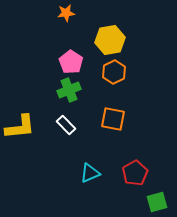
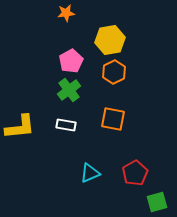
pink pentagon: moved 1 px up; rotated 10 degrees clockwise
green cross: rotated 15 degrees counterclockwise
white rectangle: rotated 36 degrees counterclockwise
